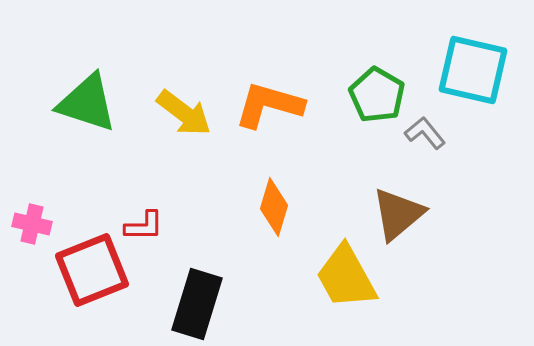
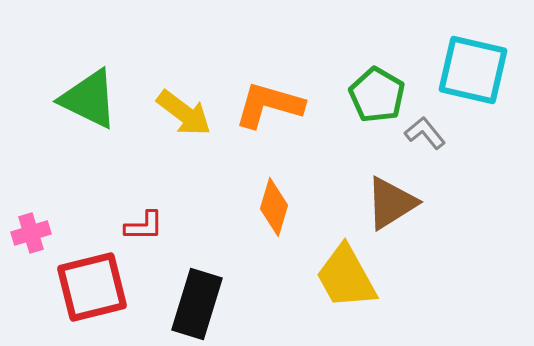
green triangle: moved 2 px right, 4 px up; rotated 8 degrees clockwise
brown triangle: moved 7 px left, 11 px up; rotated 8 degrees clockwise
pink cross: moved 1 px left, 9 px down; rotated 30 degrees counterclockwise
red square: moved 17 px down; rotated 8 degrees clockwise
